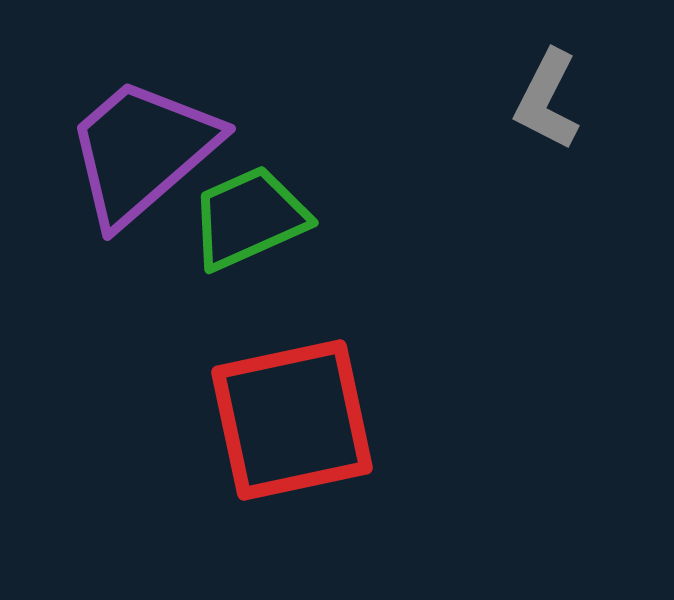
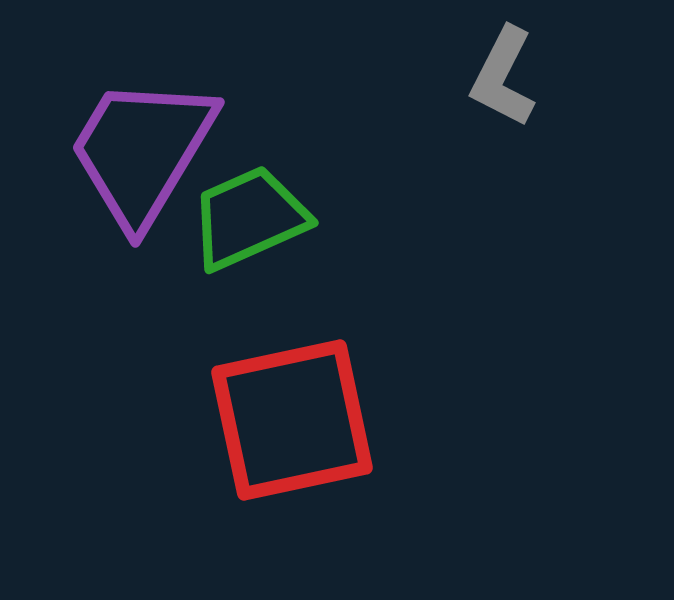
gray L-shape: moved 44 px left, 23 px up
purple trapezoid: rotated 18 degrees counterclockwise
